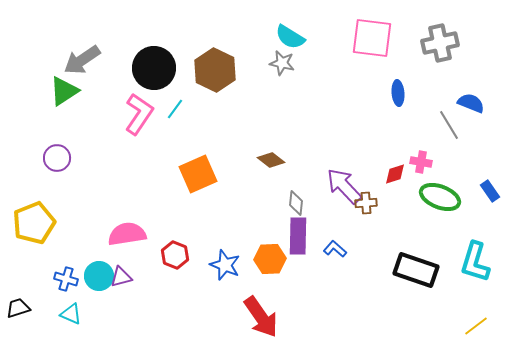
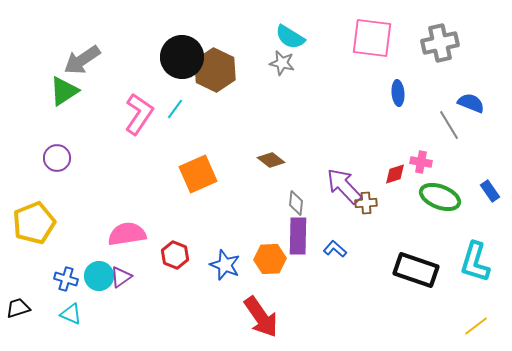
black circle: moved 28 px right, 11 px up
purple triangle: rotated 20 degrees counterclockwise
